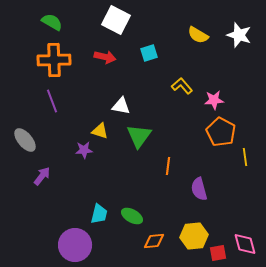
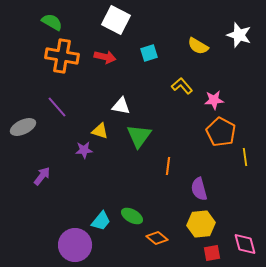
yellow semicircle: moved 11 px down
orange cross: moved 8 px right, 4 px up; rotated 12 degrees clockwise
purple line: moved 5 px right, 6 px down; rotated 20 degrees counterclockwise
gray ellipse: moved 2 px left, 13 px up; rotated 75 degrees counterclockwise
cyan trapezoid: moved 2 px right, 7 px down; rotated 25 degrees clockwise
yellow hexagon: moved 7 px right, 12 px up
orange diamond: moved 3 px right, 3 px up; rotated 45 degrees clockwise
red square: moved 6 px left
